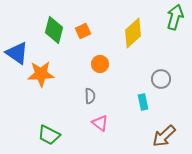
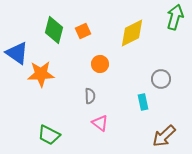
yellow diamond: moved 1 px left; rotated 16 degrees clockwise
